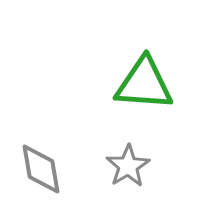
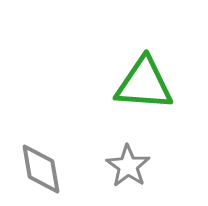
gray star: rotated 6 degrees counterclockwise
